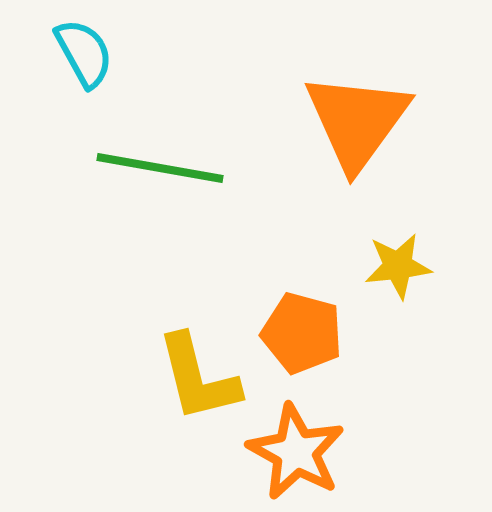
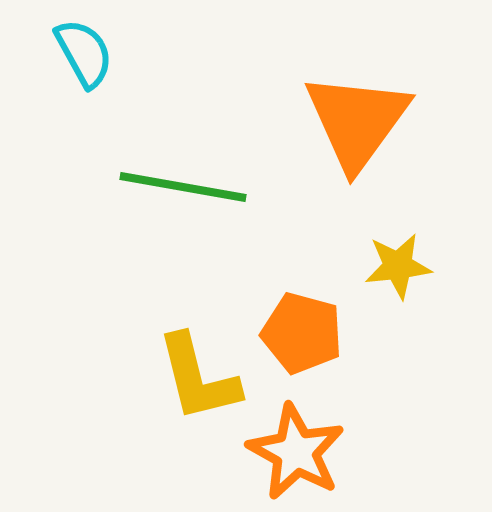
green line: moved 23 px right, 19 px down
